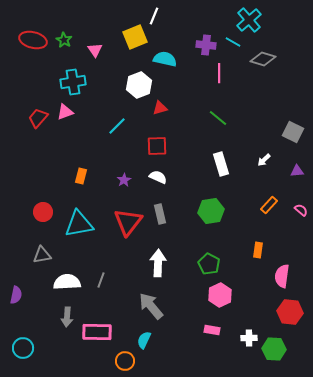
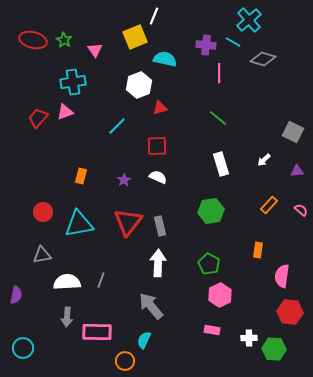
gray rectangle at (160, 214): moved 12 px down
